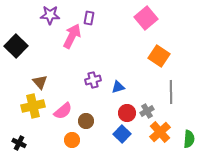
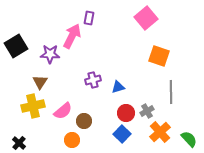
purple star: moved 39 px down
black square: rotated 15 degrees clockwise
orange square: rotated 15 degrees counterclockwise
brown triangle: rotated 14 degrees clockwise
red circle: moved 1 px left
brown circle: moved 2 px left
green semicircle: rotated 48 degrees counterclockwise
black cross: rotated 16 degrees clockwise
